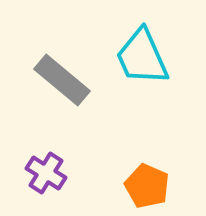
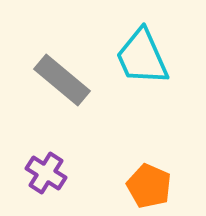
orange pentagon: moved 2 px right
